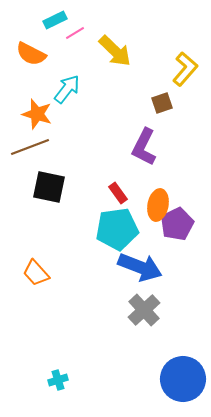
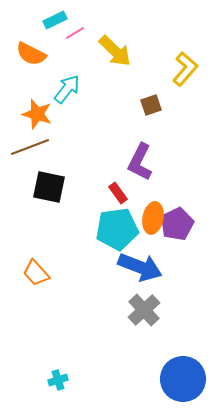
brown square: moved 11 px left, 2 px down
purple L-shape: moved 4 px left, 15 px down
orange ellipse: moved 5 px left, 13 px down
